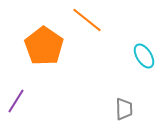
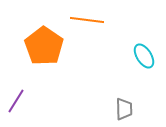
orange line: rotated 32 degrees counterclockwise
